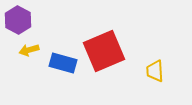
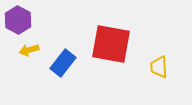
red square: moved 7 px right, 7 px up; rotated 33 degrees clockwise
blue rectangle: rotated 68 degrees counterclockwise
yellow trapezoid: moved 4 px right, 4 px up
